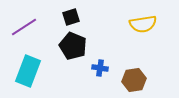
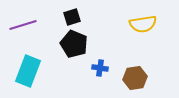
black square: moved 1 px right
purple line: moved 1 px left, 2 px up; rotated 16 degrees clockwise
black pentagon: moved 1 px right, 2 px up
brown hexagon: moved 1 px right, 2 px up
